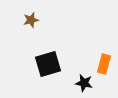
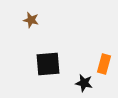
brown star: rotated 28 degrees clockwise
black square: rotated 12 degrees clockwise
